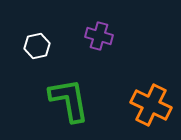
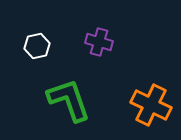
purple cross: moved 6 px down
green L-shape: rotated 9 degrees counterclockwise
